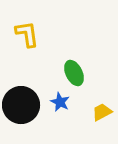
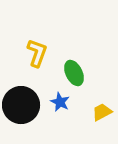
yellow L-shape: moved 10 px right, 19 px down; rotated 28 degrees clockwise
